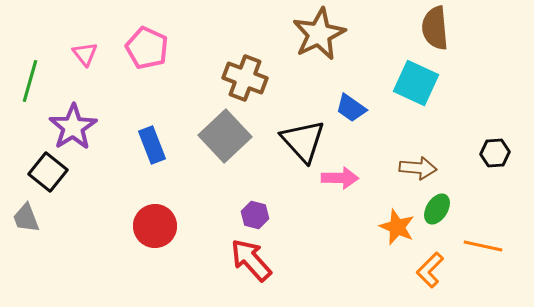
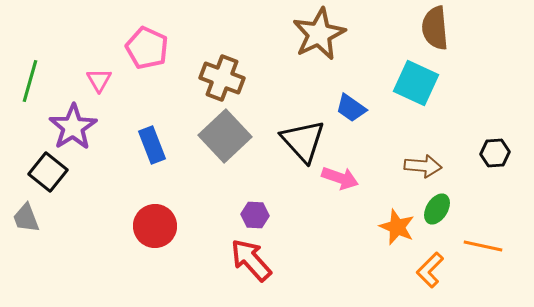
pink triangle: moved 14 px right, 26 px down; rotated 8 degrees clockwise
brown cross: moved 23 px left
brown arrow: moved 5 px right, 2 px up
pink arrow: rotated 18 degrees clockwise
purple hexagon: rotated 12 degrees counterclockwise
